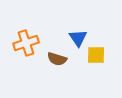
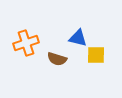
blue triangle: rotated 42 degrees counterclockwise
